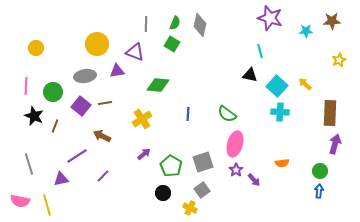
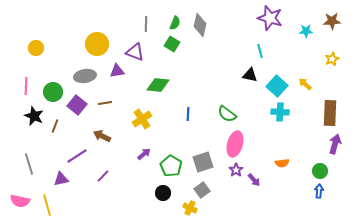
yellow star at (339, 60): moved 7 px left, 1 px up
purple square at (81, 106): moved 4 px left, 1 px up
